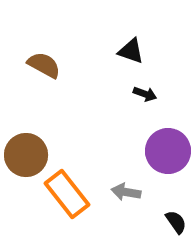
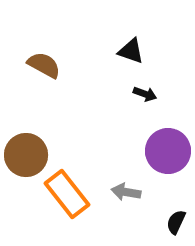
black semicircle: rotated 120 degrees counterclockwise
